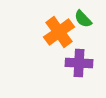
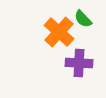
orange cross: rotated 12 degrees counterclockwise
